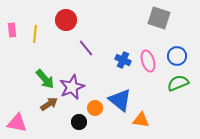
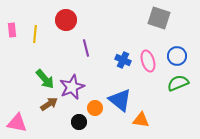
purple line: rotated 24 degrees clockwise
